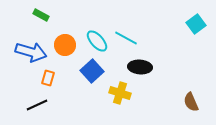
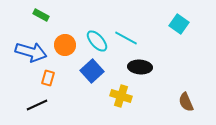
cyan square: moved 17 px left; rotated 18 degrees counterclockwise
yellow cross: moved 1 px right, 3 px down
brown semicircle: moved 5 px left
